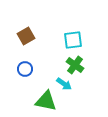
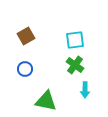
cyan square: moved 2 px right
cyan arrow: moved 21 px right, 6 px down; rotated 56 degrees clockwise
